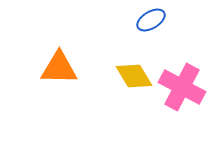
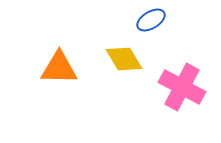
yellow diamond: moved 10 px left, 17 px up
